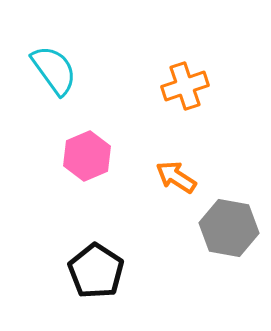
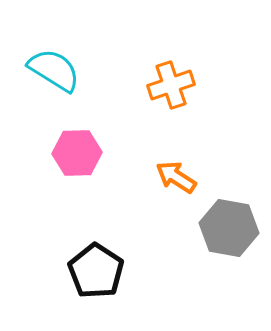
cyan semicircle: rotated 22 degrees counterclockwise
orange cross: moved 14 px left, 1 px up
pink hexagon: moved 10 px left, 3 px up; rotated 21 degrees clockwise
